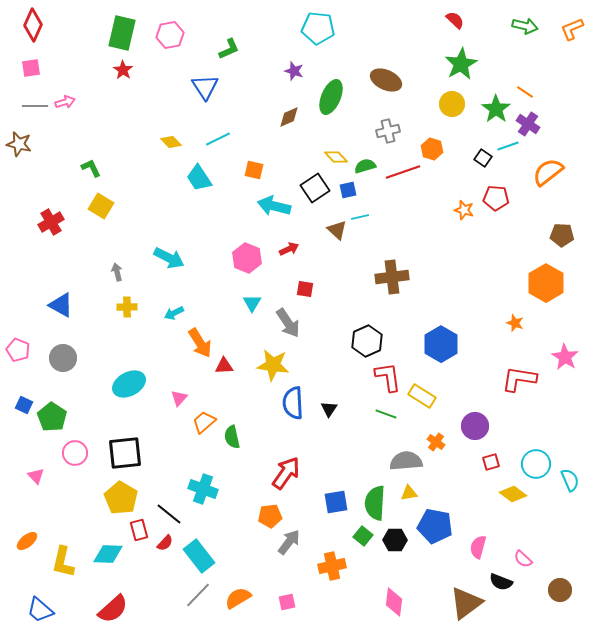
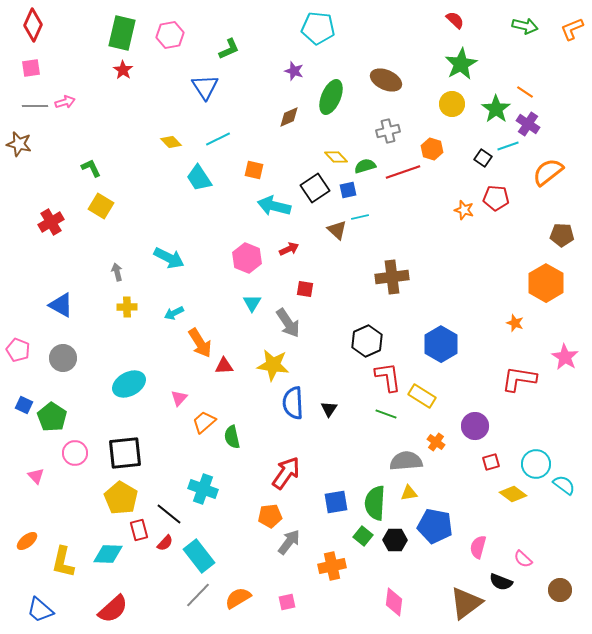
cyan semicircle at (570, 480): moved 6 px left, 5 px down; rotated 30 degrees counterclockwise
